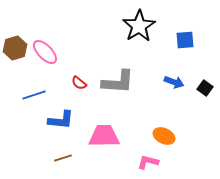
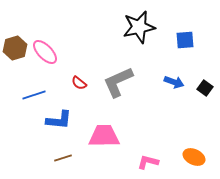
black star: moved 1 px down; rotated 20 degrees clockwise
gray L-shape: rotated 152 degrees clockwise
blue L-shape: moved 2 px left
orange ellipse: moved 30 px right, 21 px down
